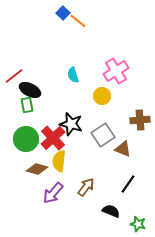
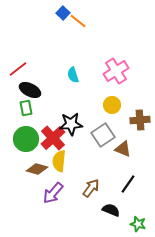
red line: moved 4 px right, 7 px up
yellow circle: moved 10 px right, 9 px down
green rectangle: moved 1 px left, 3 px down
black star: rotated 20 degrees counterclockwise
brown arrow: moved 5 px right, 1 px down
black semicircle: moved 1 px up
